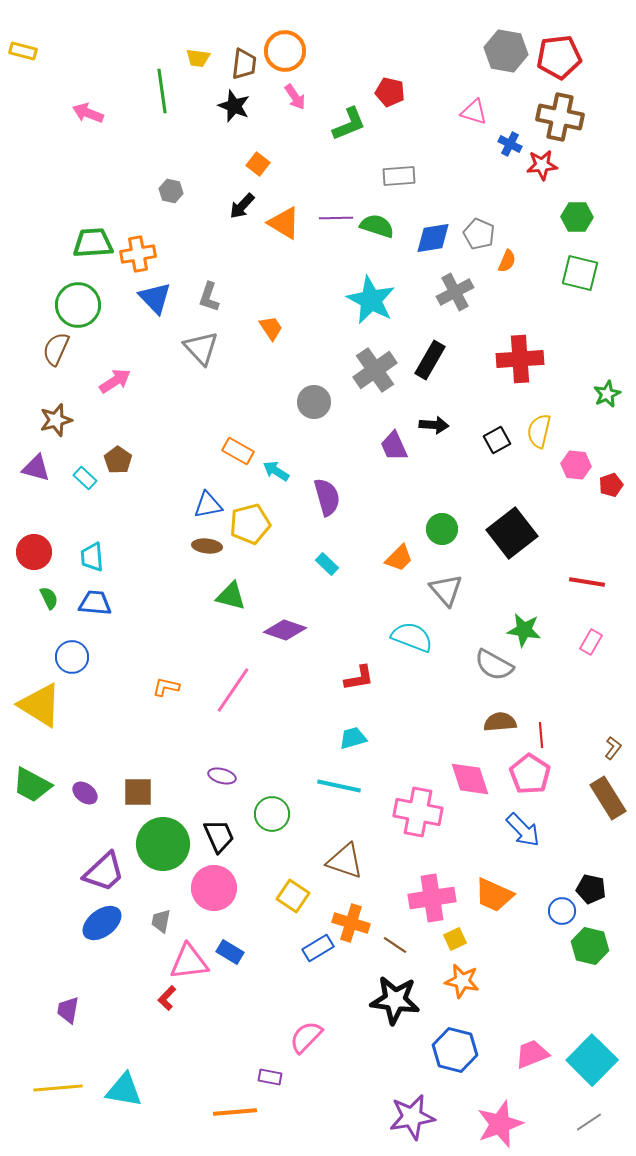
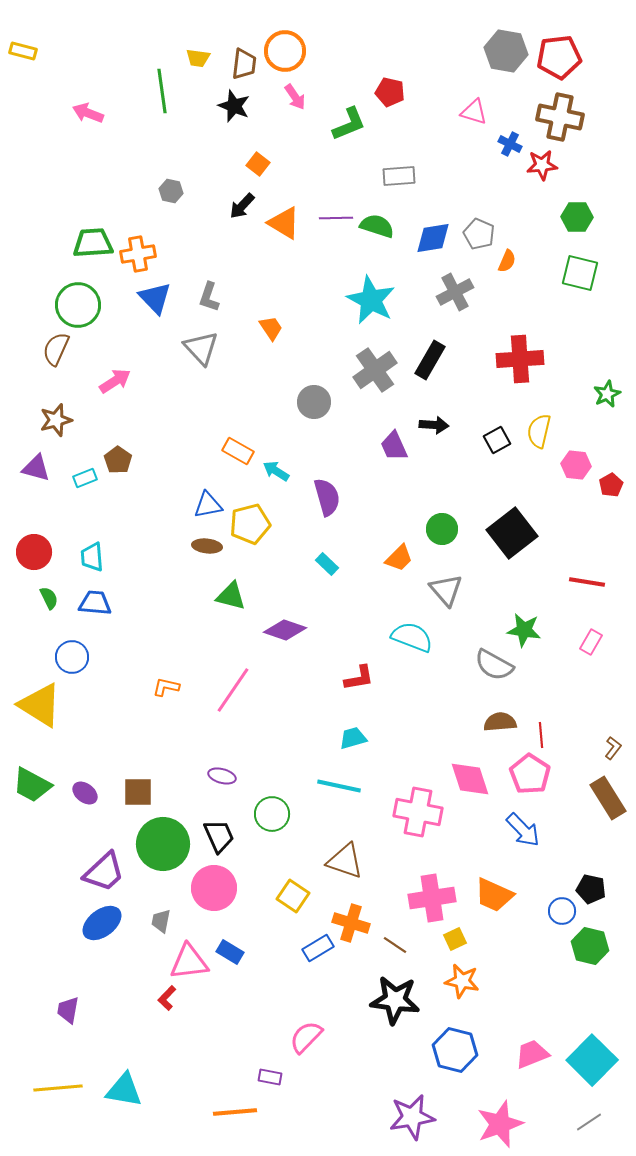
cyan rectangle at (85, 478): rotated 65 degrees counterclockwise
red pentagon at (611, 485): rotated 10 degrees counterclockwise
